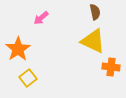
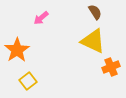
brown semicircle: rotated 21 degrees counterclockwise
orange star: moved 1 px left, 1 px down
orange cross: rotated 30 degrees counterclockwise
yellow square: moved 3 px down
